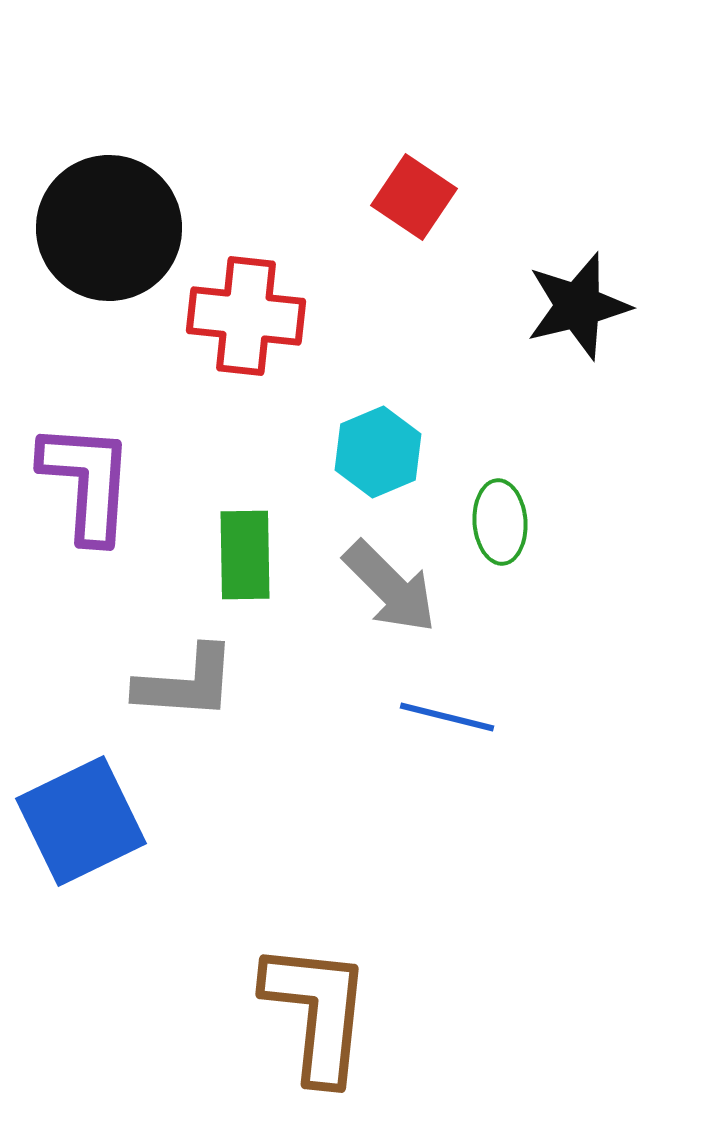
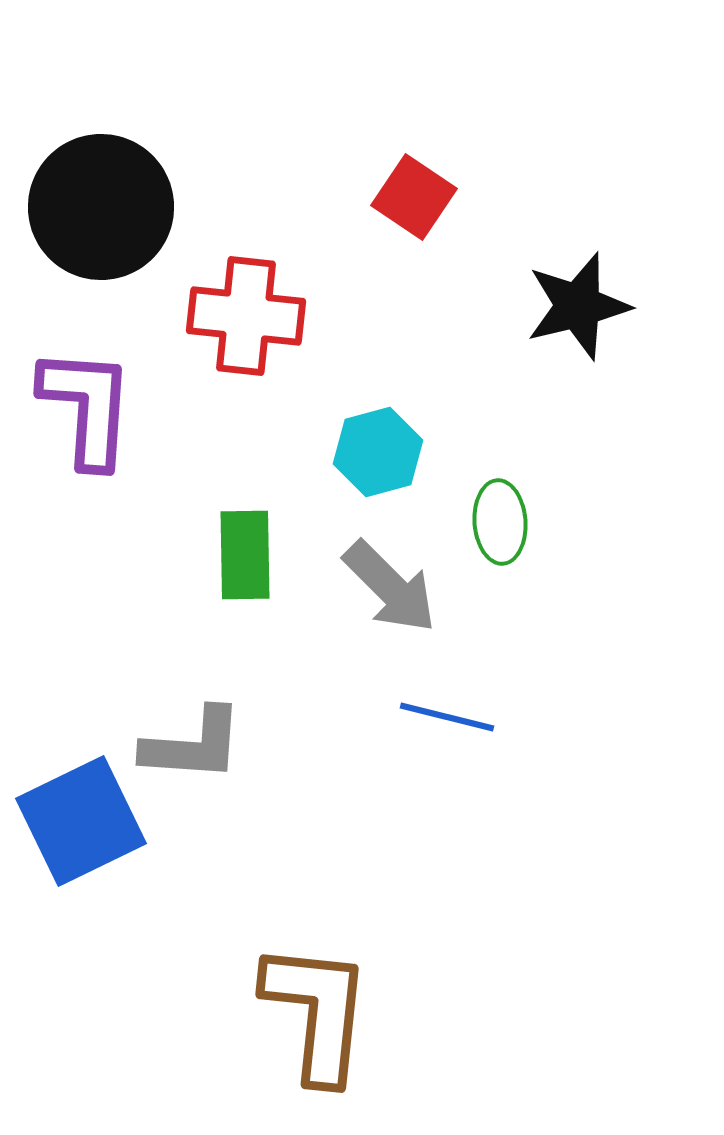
black circle: moved 8 px left, 21 px up
cyan hexagon: rotated 8 degrees clockwise
purple L-shape: moved 75 px up
gray L-shape: moved 7 px right, 62 px down
